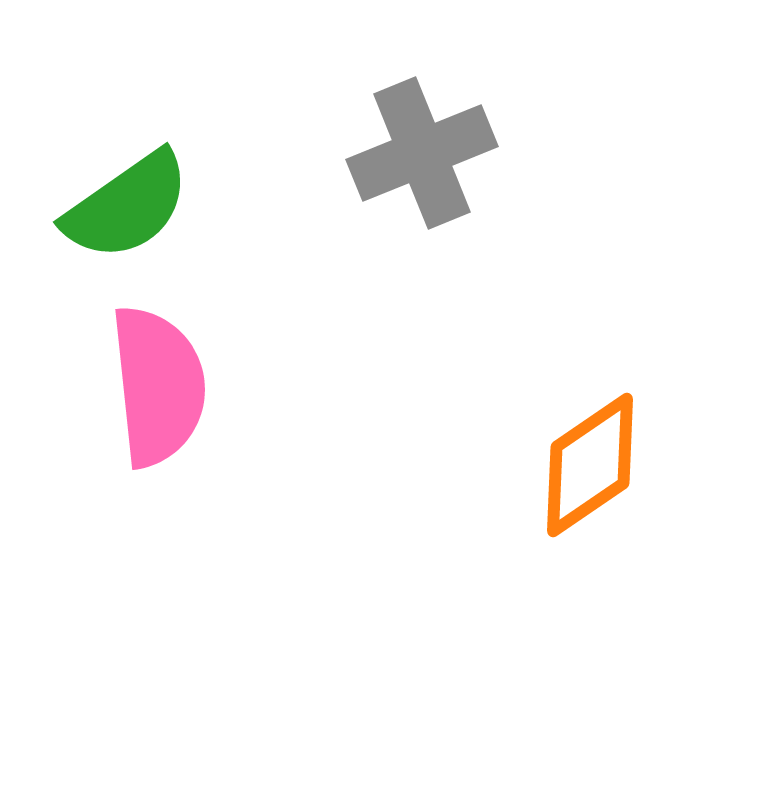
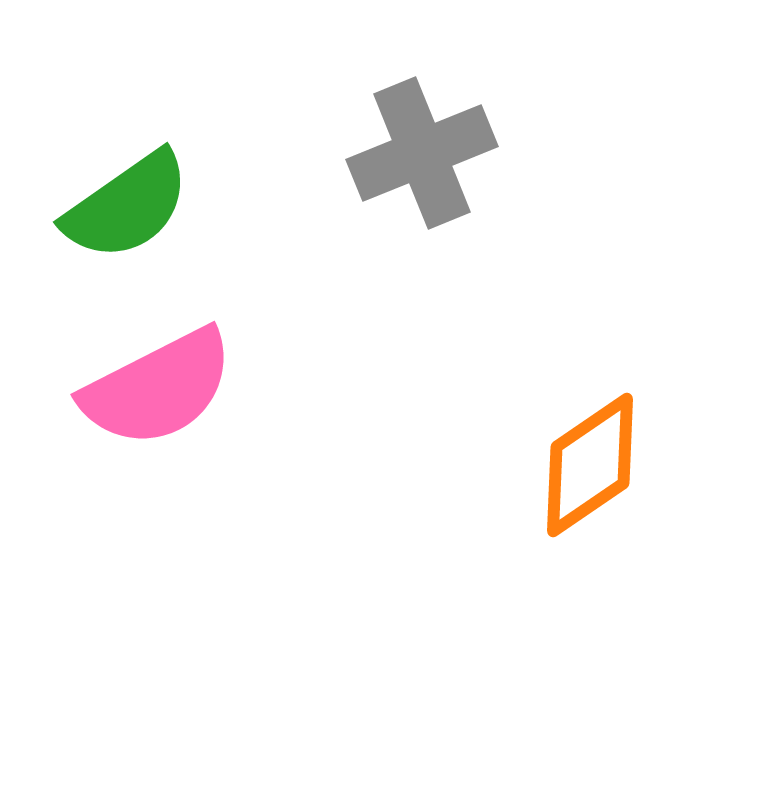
pink semicircle: moved 2 px down; rotated 69 degrees clockwise
